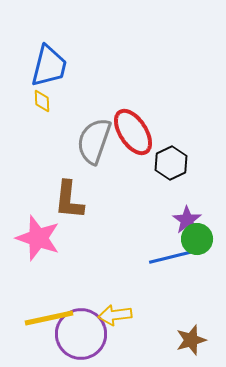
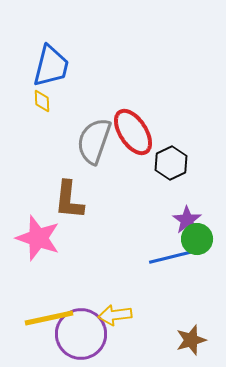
blue trapezoid: moved 2 px right
